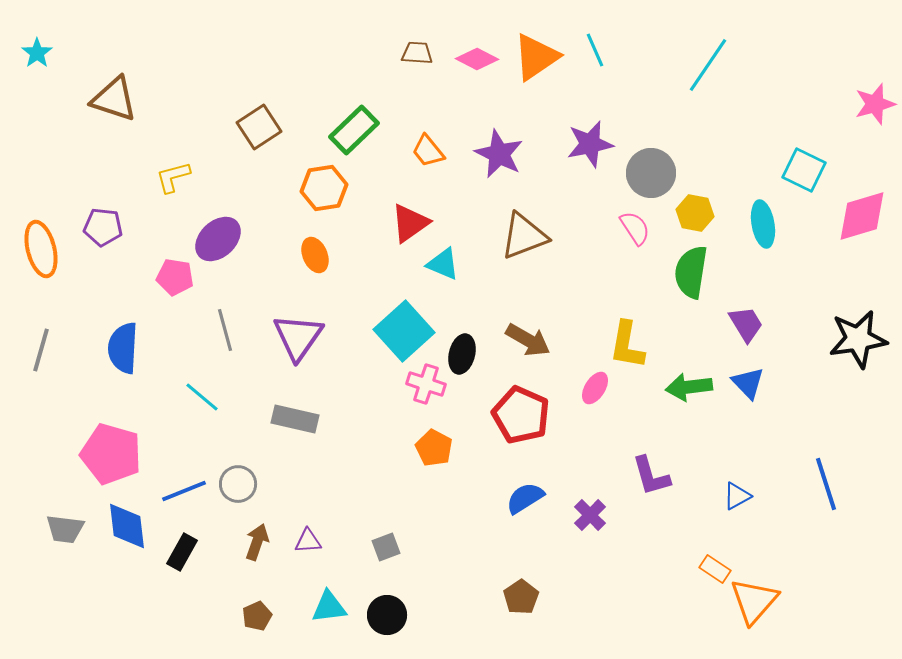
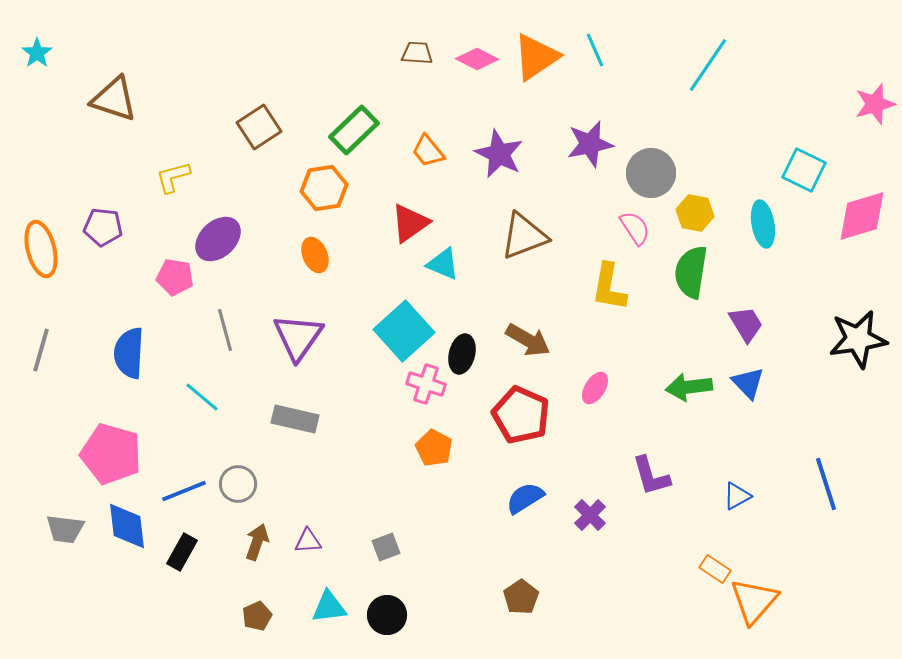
yellow L-shape at (627, 345): moved 18 px left, 58 px up
blue semicircle at (123, 348): moved 6 px right, 5 px down
